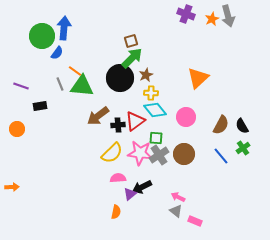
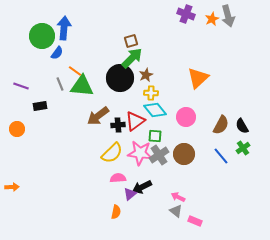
green square: moved 1 px left, 2 px up
